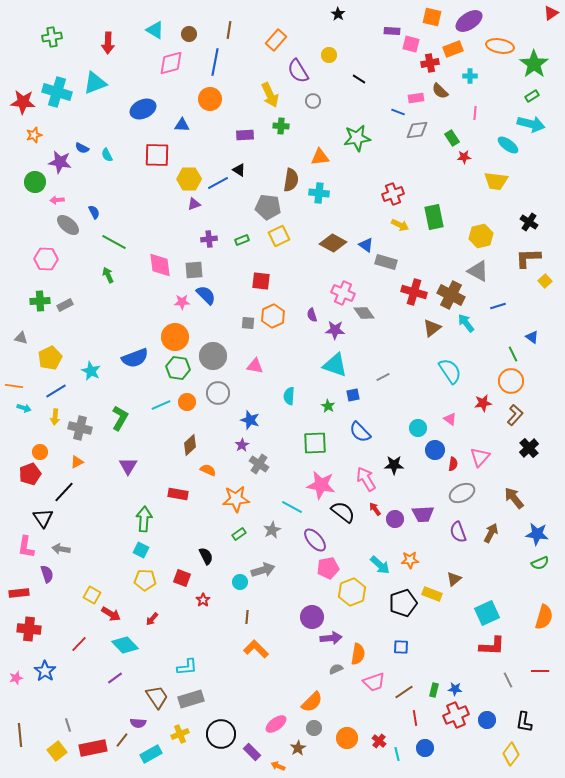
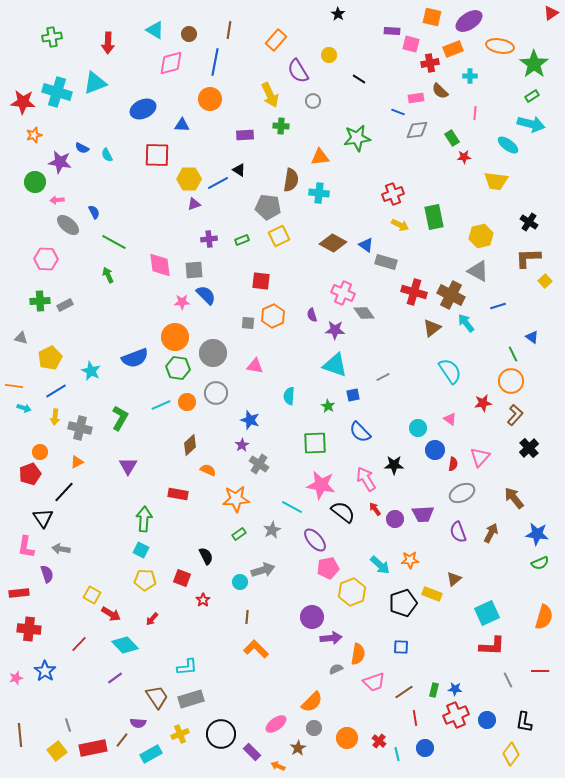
gray circle at (213, 356): moved 3 px up
gray circle at (218, 393): moved 2 px left
